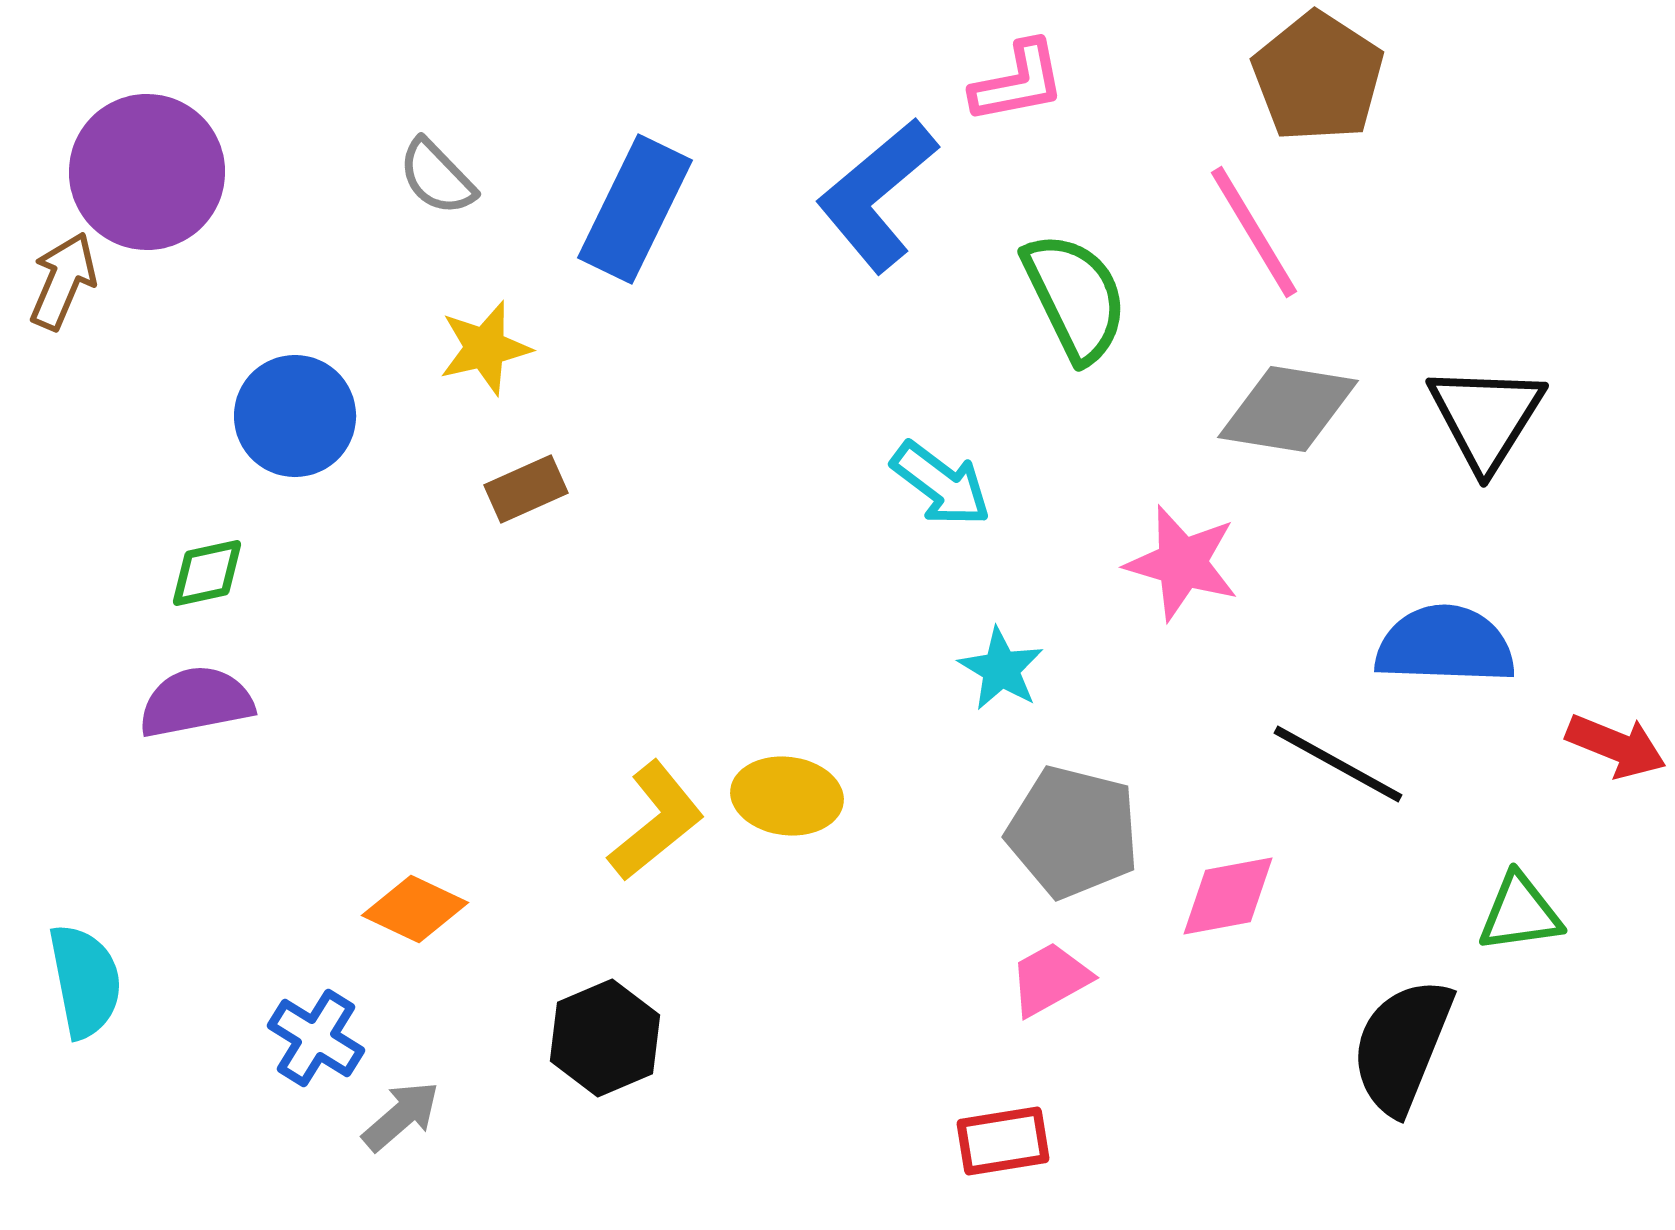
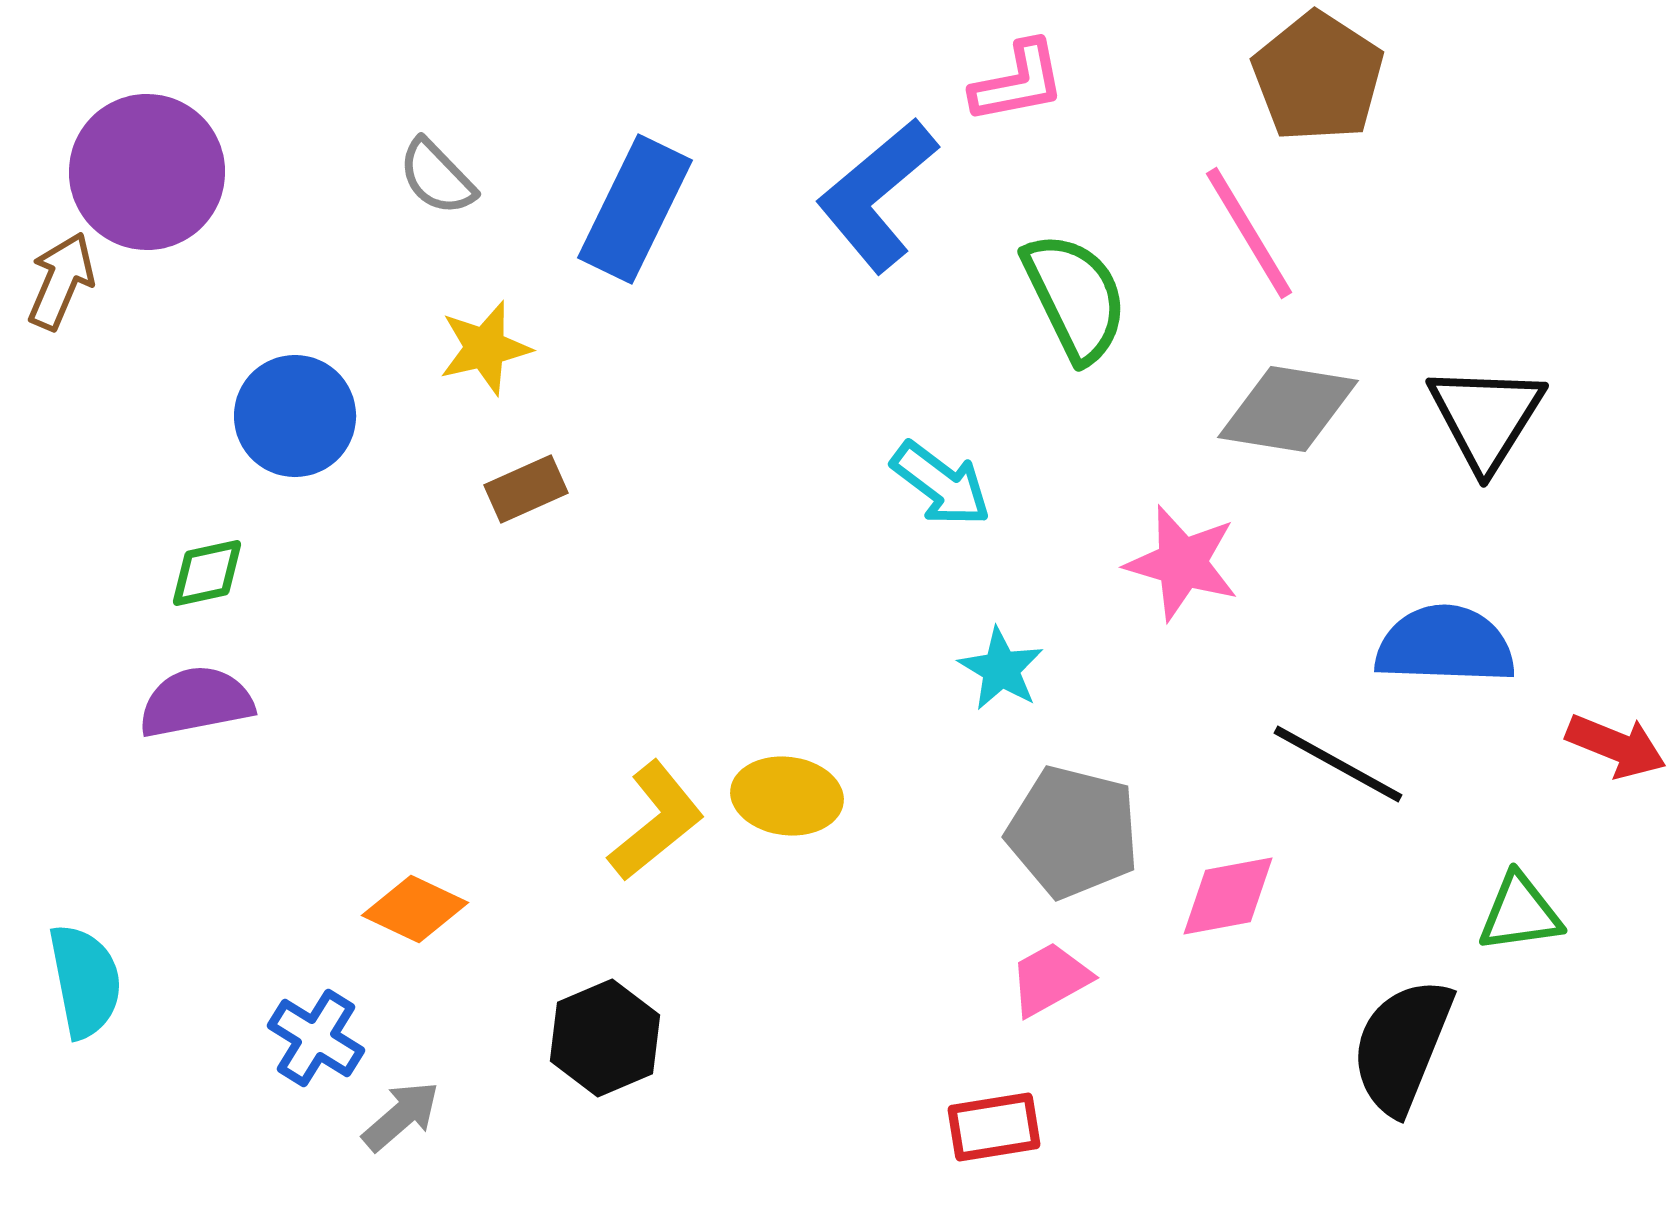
pink line: moved 5 px left, 1 px down
brown arrow: moved 2 px left
red rectangle: moved 9 px left, 14 px up
